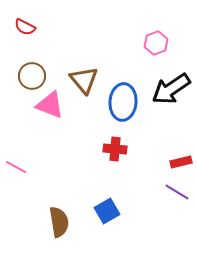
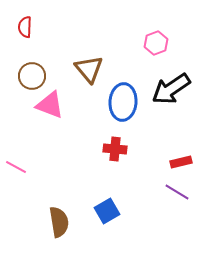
red semicircle: rotated 65 degrees clockwise
brown triangle: moved 5 px right, 11 px up
